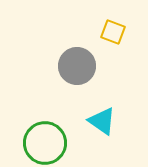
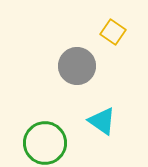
yellow square: rotated 15 degrees clockwise
